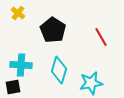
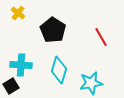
black square: moved 2 px left, 1 px up; rotated 21 degrees counterclockwise
